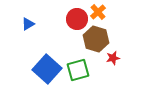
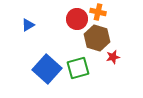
orange cross: rotated 35 degrees counterclockwise
blue triangle: moved 1 px down
brown hexagon: moved 1 px right, 1 px up
red star: moved 1 px up
green square: moved 2 px up
